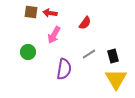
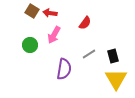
brown square: moved 1 px right, 1 px up; rotated 24 degrees clockwise
green circle: moved 2 px right, 7 px up
